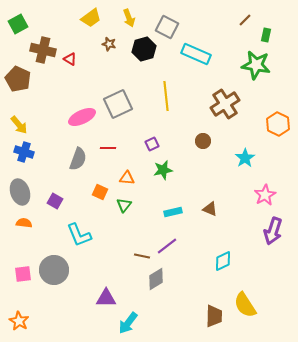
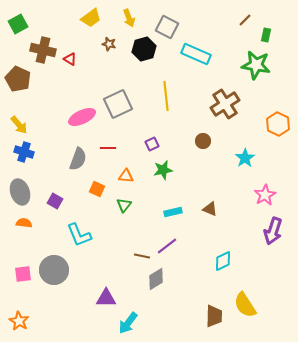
orange triangle at (127, 178): moved 1 px left, 2 px up
orange square at (100, 192): moved 3 px left, 3 px up
